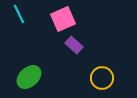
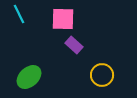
pink square: rotated 25 degrees clockwise
yellow circle: moved 3 px up
